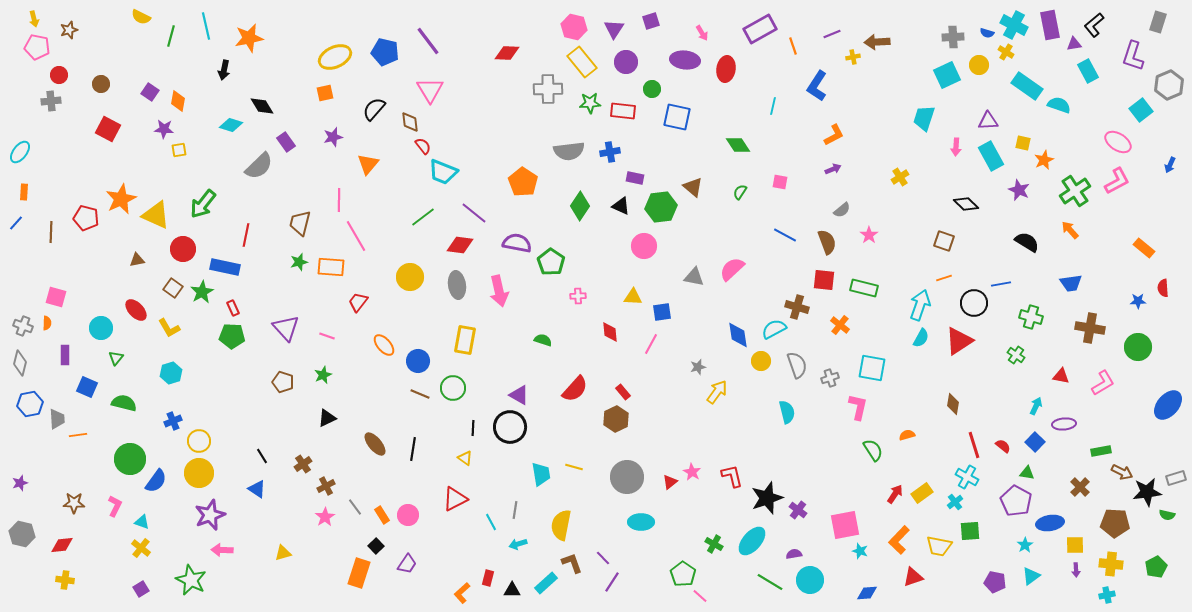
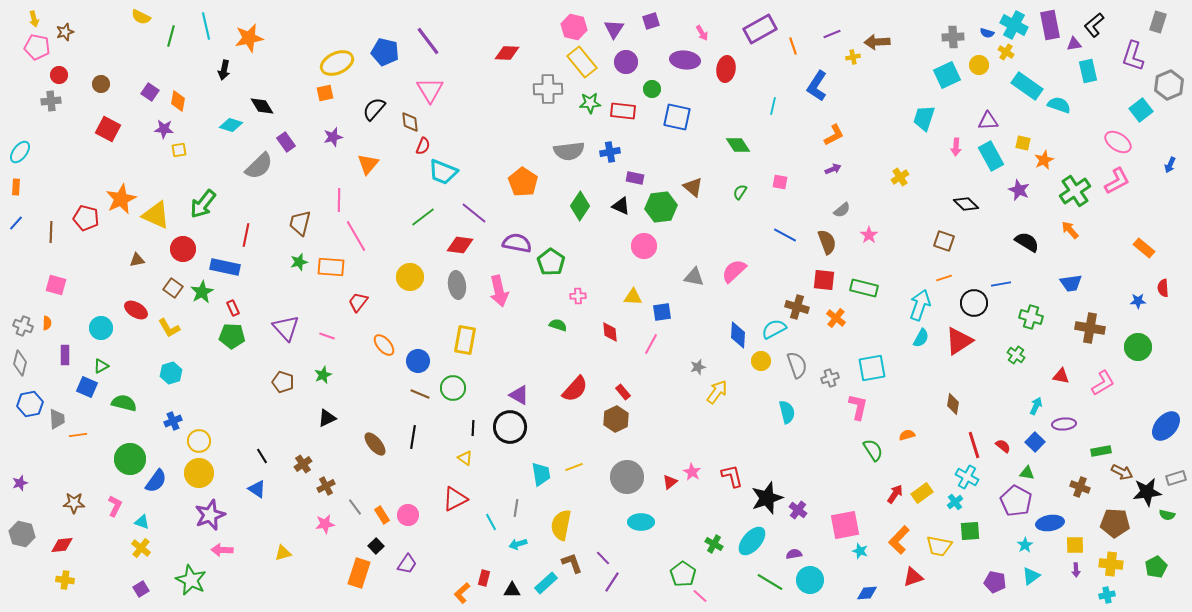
brown star at (69, 30): moved 4 px left, 2 px down
yellow ellipse at (335, 57): moved 2 px right, 6 px down
cyan rectangle at (1088, 71): rotated 15 degrees clockwise
red semicircle at (423, 146): rotated 60 degrees clockwise
orange rectangle at (24, 192): moved 8 px left, 5 px up
pink semicircle at (732, 269): moved 2 px right, 2 px down
pink square at (56, 297): moved 12 px up
red ellipse at (136, 310): rotated 15 degrees counterclockwise
orange cross at (840, 325): moved 4 px left, 7 px up
blue diamond at (738, 335): rotated 12 degrees clockwise
green semicircle at (543, 340): moved 15 px right, 15 px up
green triangle at (116, 358): moved 15 px left, 8 px down; rotated 21 degrees clockwise
cyan square at (872, 368): rotated 20 degrees counterclockwise
blue ellipse at (1168, 405): moved 2 px left, 21 px down
black line at (413, 449): moved 12 px up
yellow line at (574, 467): rotated 36 degrees counterclockwise
brown cross at (1080, 487): rotated 24 degrees counterclockwise
gray line at (515, 510): moved 1 px right, 2 px up
pink star at (325, 517): moved 7 px down; rotated 24 degrees clockwise
red rectangle at (488, 578): moved 4 px left
